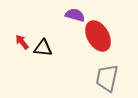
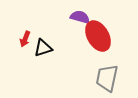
purple semicircle: moved 5 px right, 2 px down
red arrow: moved 3 px right, 3 px up; rotated 119 degrees counterclockwise
black triangle: rotated 24 degrees counterclockwise
